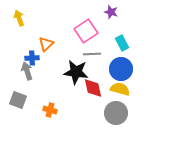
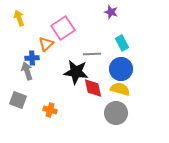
pink square: moved 23 px left, 3 px up
